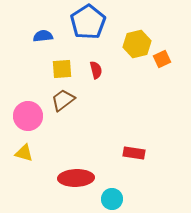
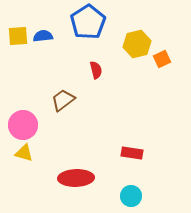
yellow square: moved 44 px left, 33 px up
pink circle: moved 5 px left, 9 px down
red rectangle: moved 2 px left
cyan circle: moved 19 px right, 3 px up
